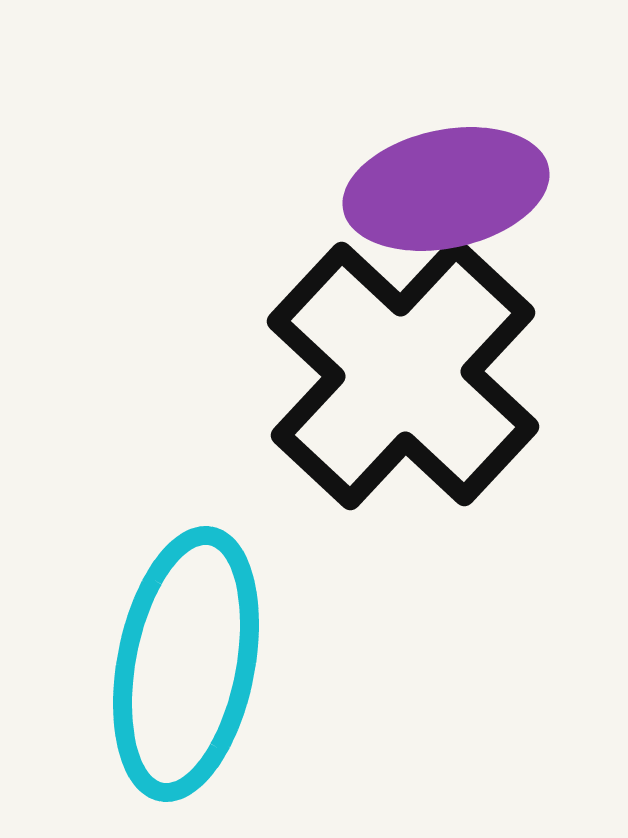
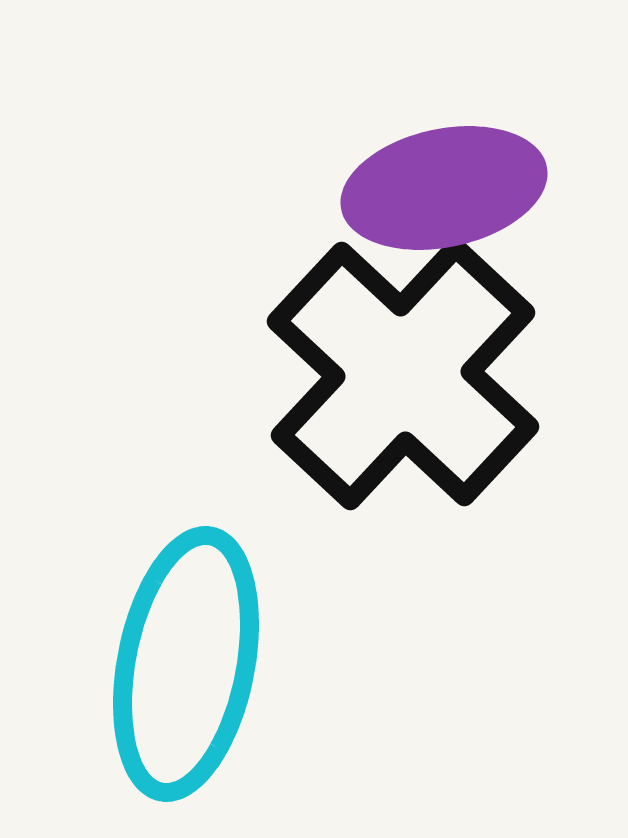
purple ellipse: moved 2 px left, 1 px up
